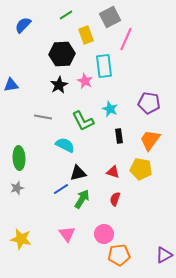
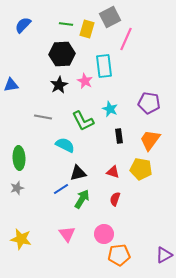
green line: moved 9 px down; rotated 40 degrees clockwise
yellow rectangle: moved 1 px right, 6 px up; rotated 36 degrees clockwise
